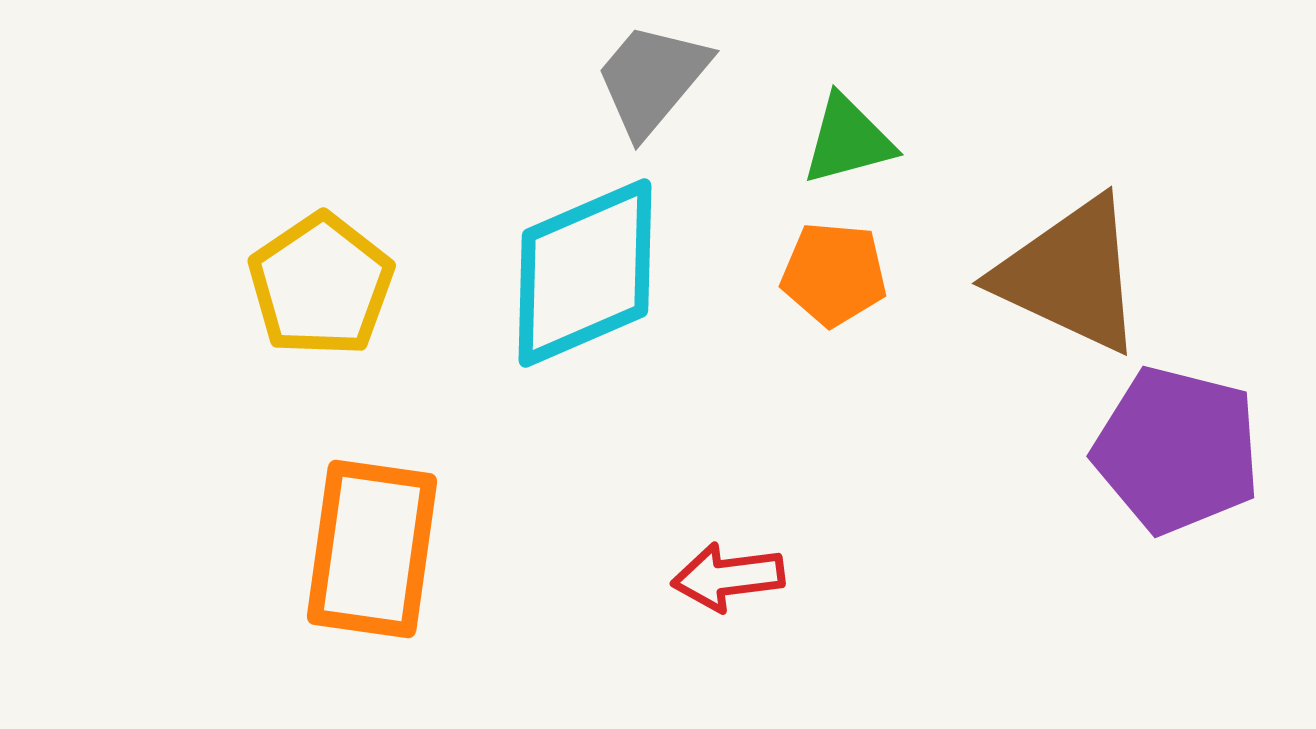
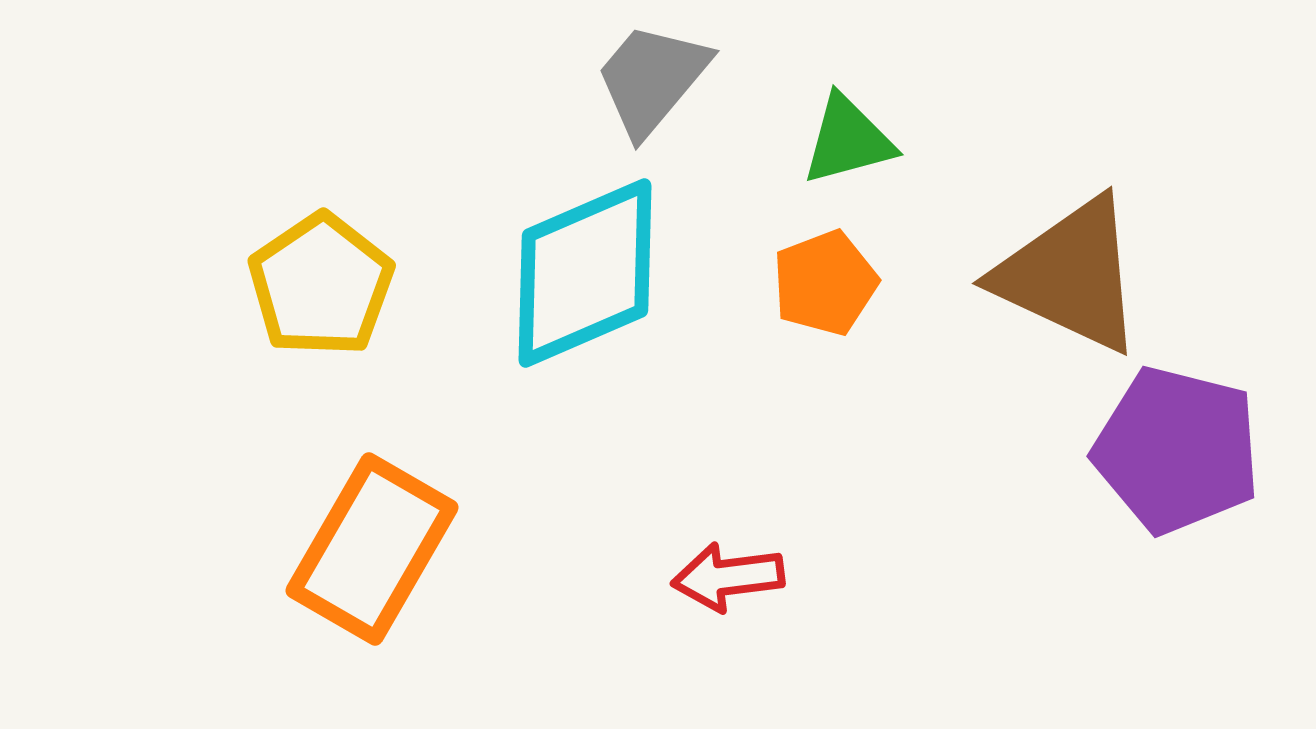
orange pentagon: moved 9 px left, 9 px down; rotated 26 degrees counterclockwise
orange rectangle: rotated 22 degrees clockwise
